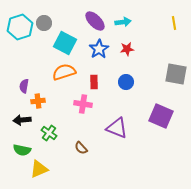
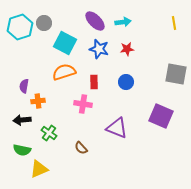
blue star: rotated 24 degrees counterclockwise
